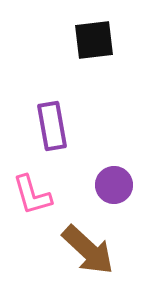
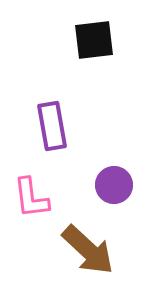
pink L-shape: moved 1 px left, 3 px down; rotated 9 degrees clockwise
